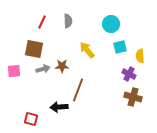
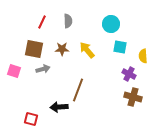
cyan square: rotated 24 degrees clockwise
yellow semicircle: moved 3 px right
brown star: moved 17 px up
pink square: rotated 24 degrees clockwise
